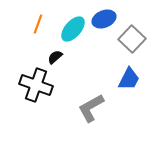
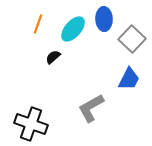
blue ellipse: rotated 70 degrees counterclockwise
black semicircle: moved 2 px left
black cross: moved 5 px left, 39 px down
